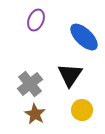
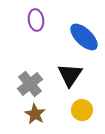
purple ellipse: rotated 30 degrees counterclockwise
